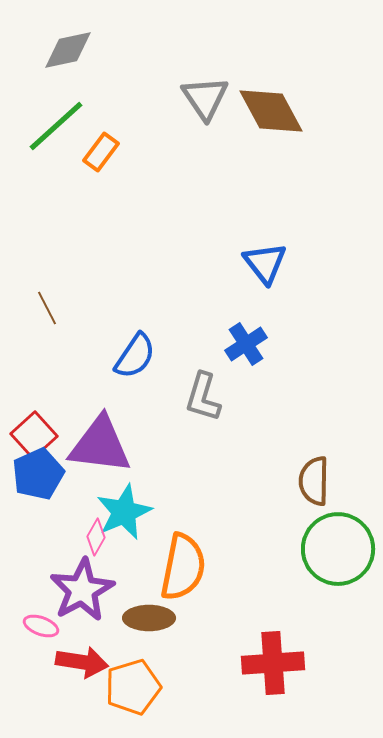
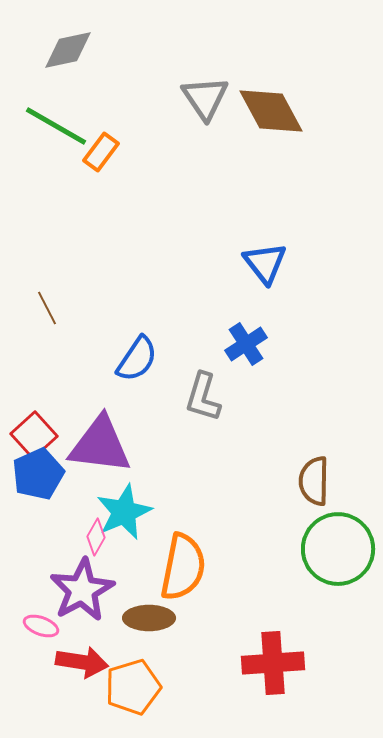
green line: rotated 72 degrees clockwise
blue semicircle: moved 2 px right, 3 px down
